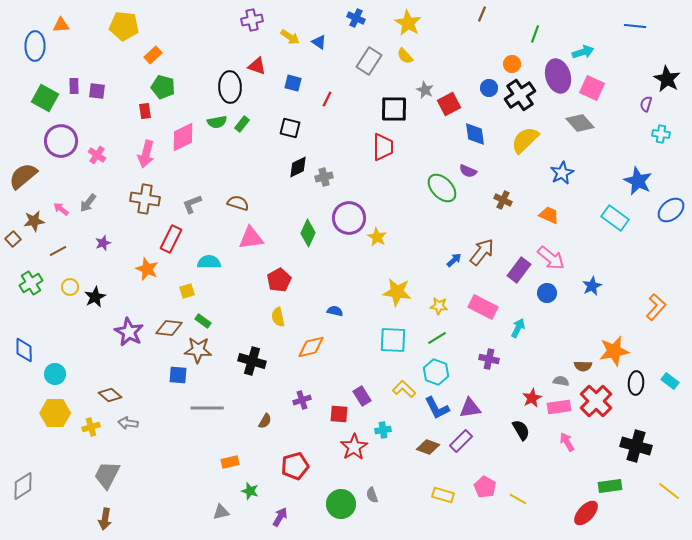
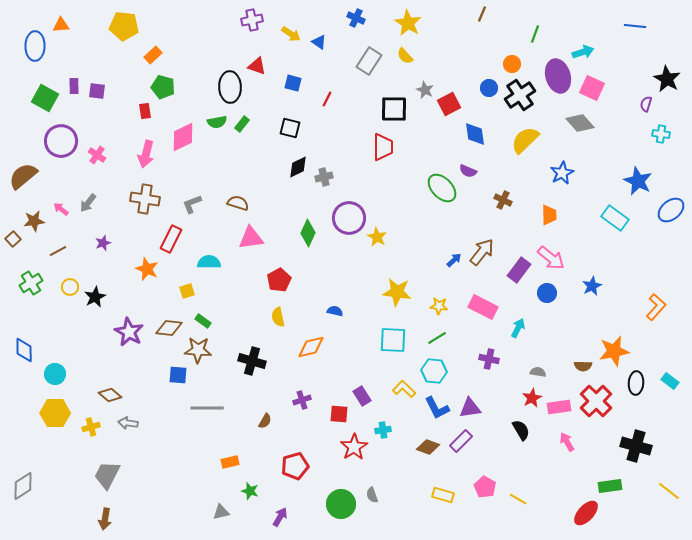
yellow arrow at (290, 37): moved 1 px right, 3 px up
orange trapezoid at (549, 215): rotated 65 degrees clockwise
cyan hexagon at (436, 372): moved 2 px left, 1 px up; rotated 15 degrees counterclockwise
gray semicircle at (561, 381): moved 23 px left, 9 px up
